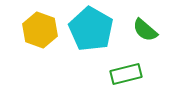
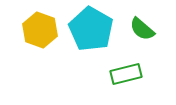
green semicircle: moved 3 px left, 1 px up
